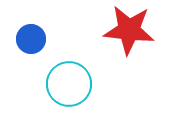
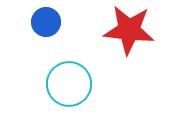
blue circle: moved 15 px right, 17 px up
